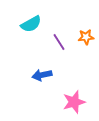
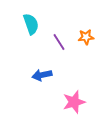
cyan semicircle: rotated 80 degrees counterclockwise
